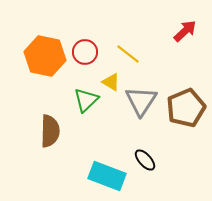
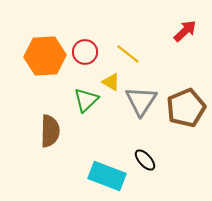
orange hexagon: rotated 15 degrees counterclockwise
